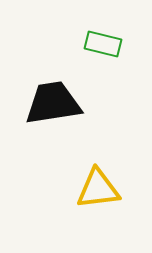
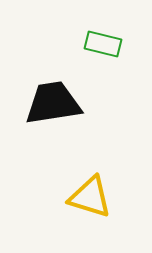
yellow triangle: moved 8 px left, 8 px down; rotated 24 degrees clockwise
